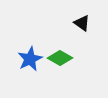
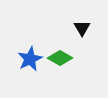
black triangle: moved 5 px down; rotated 24 degrees clockwise
